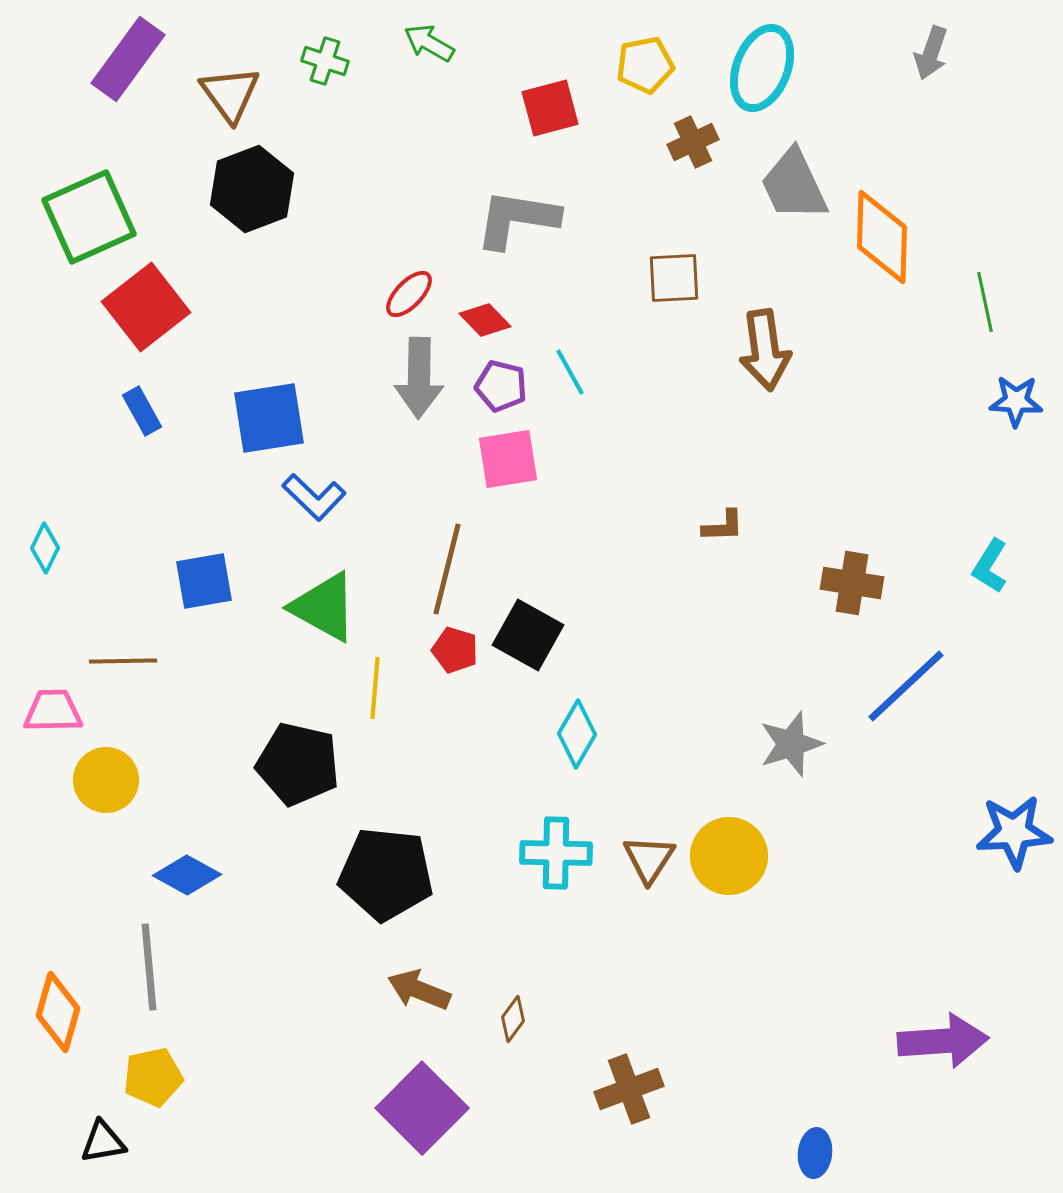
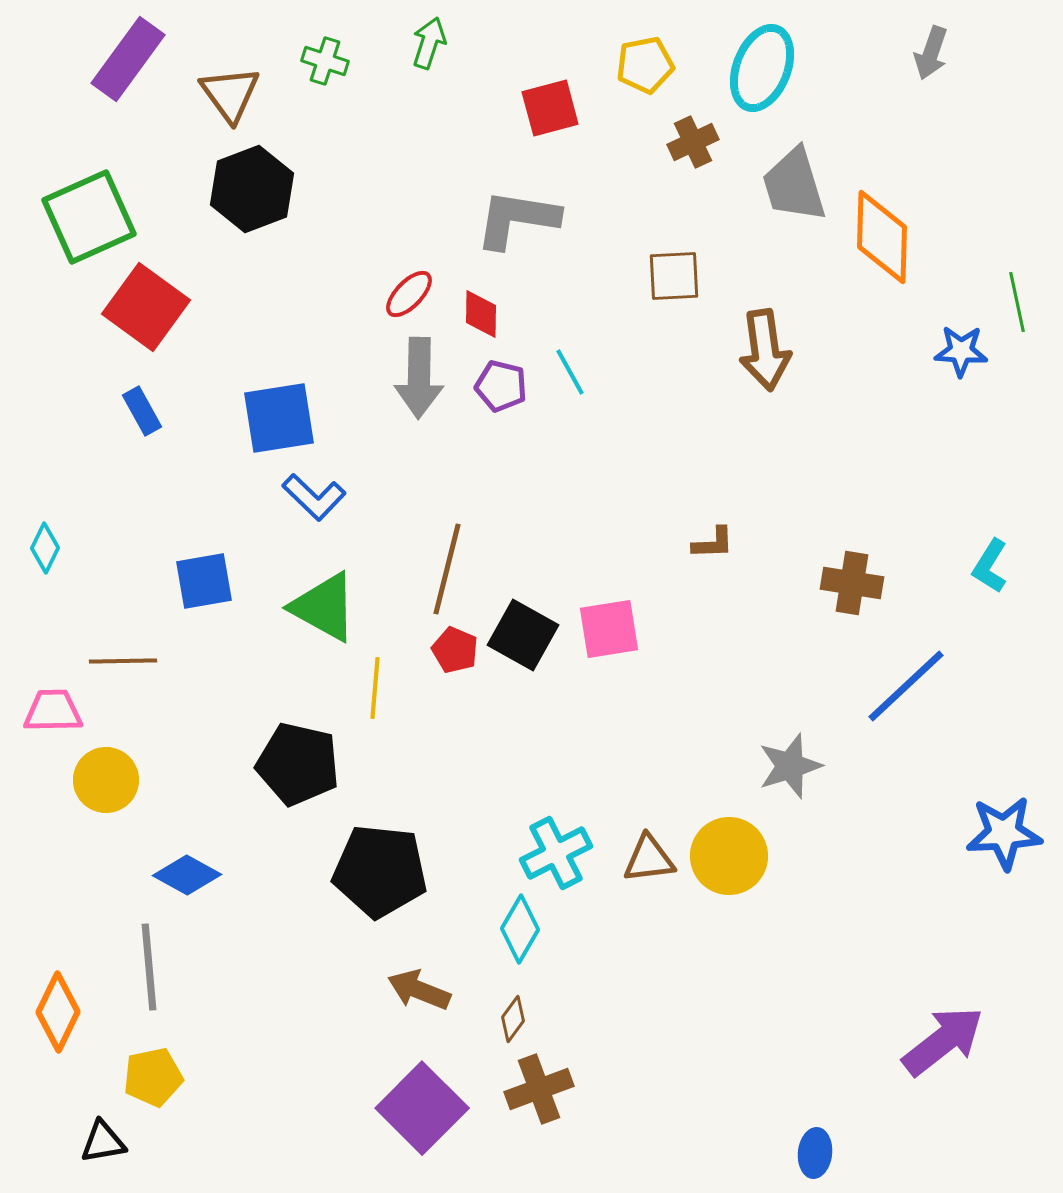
green arrow at (429, 43): rotated 78 degrees clockwise
gray trapezoid at (794, 185): rotated 8 degrees clockwise
brown square at (674, 278): moved 2 px up
green line at (985, 302): moved 32 px right
red square at (146, 307): rotated 16 degrees counterclockwise
red diamond at (485, 320): moved 4 px left, 6 px up; rotated 45 degrees clockwise
blue star at (1016, 401): moved 55 px left, 50 px up
blue square at (269, 418): moved 10 px right
pink square at (508, 459): moved 101 px right, 170 px down
brown L-shape at (723, 526): moved 10 px left, 17 px down
black square at (528, 635): moved 5 px left
red pentagon at (455, 650): rotated 6 degrees clockwise
cyan diamond at (577, 734): moved 57 px left, 195 px down
gray star at (791, 744): moved 1 px left, 22 px down
blue star at (1014, 832): moved 10 px left, 1 px down
cyan cross at (556, 853): rotated 28 degrees counterclockwise
brown triangle at (649, 859): rotated 50 degrees clockwise
black pentagon at (386, 874): moved 6 px left, 3 px up
orange diamond at (58, 1012): rotated 10 degrees clockwise
purple arrow at (943, 1041): rotated 34 degrees counterclockwise
brown cross at (629, 1089): moved 90 px left
